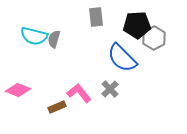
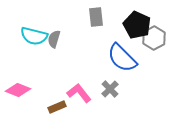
black pentagon: rotated 28 degrees clockwise
